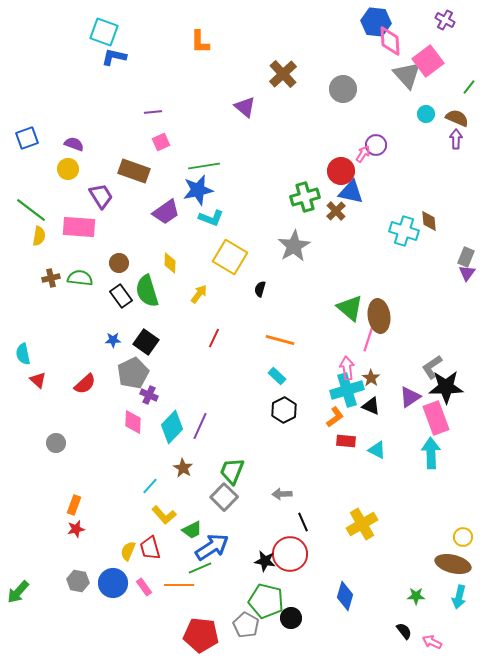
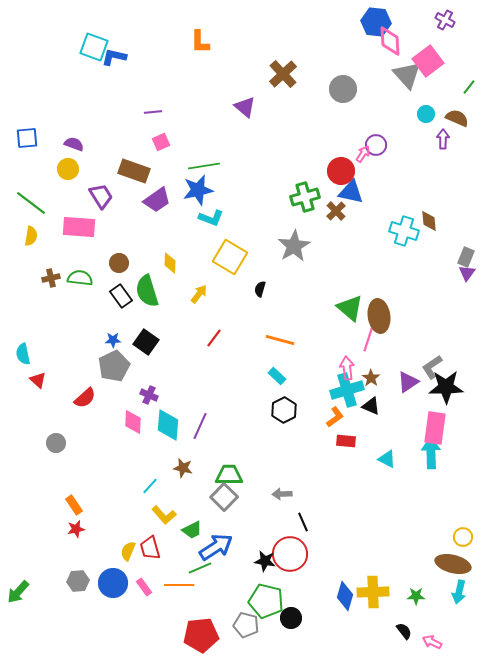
cyan square at (104, 32): moved 10 px left, 15 px down
blue square at (27, 138): rotated 15 degrees clockwise
purple arrow at (456, 139): moved 13 px left
green line at (31, 210): moved 7 px up
purple trapezoid at (166, 212): moved 9 px left, 12 px up
yellow semicircle at (39, 236): moved 8 px left
red line at (214, 338): rotated 12 degrees clockwise
gray pentagon at (133, 373): moved 19 px left, 7 px up
red semicircle at (85, 384): moved 14 px down
purple triangle at (410, 397): moved 2 px left, 15 px up
pink rectangle at (436, 418): moved 1 px left, 10 px down; rotated 28 degrees clockwise
cyan diamond at (172, 427): moved 4 px left, 2 px up; rotated 40 degrees counterclockwise
cyan triangle at (377, 450): moved 10 px right, 9 px down
brown star at (183, 468): rotated 18 degrees counterclockwise
green trapezoid at (232, 471): moved 3 px left, 4 px down; rotated 68 degrees clockwise
orange rectangle at (74, 505): rotated 54 degrees counterclockwise
yellow cross at (362, 524): moved 11 px right, 68 px down; rotated 28 degrees clockwise
blue arrow at (212, 547): moved 4 px right
gray hexagon at (78, 581): rotated 15 degrees counterclockwise
cyan arrow at (459, 597): moved 5 px up
gray pentagon at (246, 625): rotated 15 degrees counterclockwise
red pentagon at (201, 635): rotated 12 degrees counterclockwise
